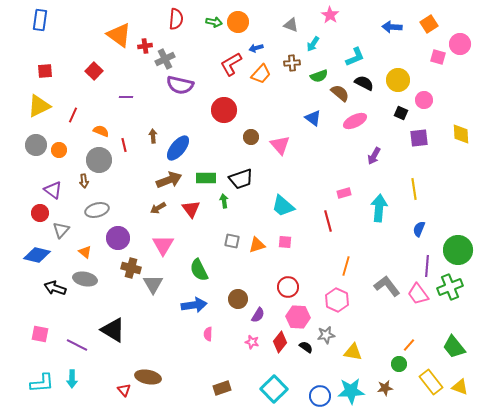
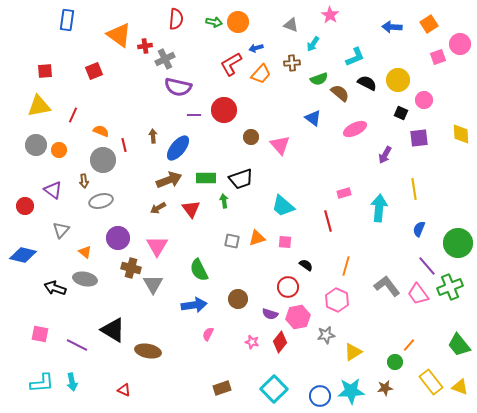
blue rectangle at (40, 20): moved 27 px right
pink square at (438, 57): rotated 35 degrees counterclockwise
red square at (94, 71): rotated 24 degrees clockwise
green semicircle at (319, 76): moved 3 px down
black semicircle at (364, 83): moved 3 px right
purple semicircle at (180, 85): moved 2 px left, 2 px down
purple line at (126, 97): moved 68 px right, 18 px down
yellow triangle at (39, 106): rotated 15 degrees clockwise
pink ellipse at (355, 121): moved 8 px down
purple arrow at (374, 156): moved 11 px right, 1 px up
gray circle at (99, 160): moved 4 px right
gray ellipse at (97, 210): moved 4 px right, 9 px up
red circle at (40, 213): moved 15 px left, 7 px up
pink triangle at (163, 245): moved 6 px left, 1 px down
orange triangle at (257, 245): moved 7 px up
green circle at (458, 250): moved 7 px up
blue diamond at (37, 255): moved 14 px left
purple line at (427, 266): rotated 45 degrees counterclockwise
purple semicircle at (258, 315): moved 12 px right, 1 px up; rotated 77 degrees clockwise
pink hexagon at (298, 317): rotated 15 degrees counterclockwise
pink semicircle at (208, 334): rotated 24 degrees clockwise
black semicircle at (306, 347): moved 82 px up
green trapezoid at (454, 347): moved 5 px right, 2 px up
yellow triangle at (353, 352): rotated 42 degrees counterclockwise
green circle at (399, 364): moved 4 px left, 2 px up
brown ellipse at (148, 377): moved 26 px up
cyan arrow at (72, 379): moved 3 px down; rotated 12 degrees counterclockwise
red triangle at (124, 390): rotated 24 degrees counterclockwise
